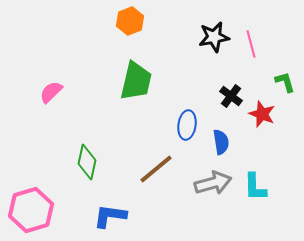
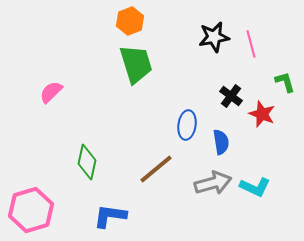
green trapezoid: moved 17 px up; rotated 30 degrees counterclockwise
cyan L-shape: rotated 64 degrees counterclockwise
